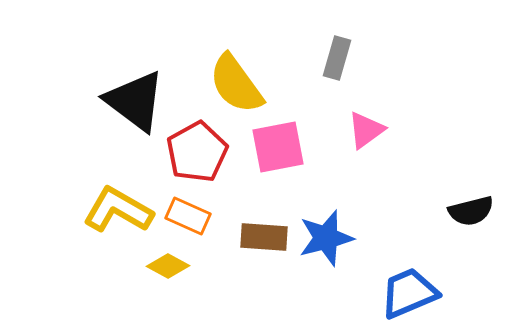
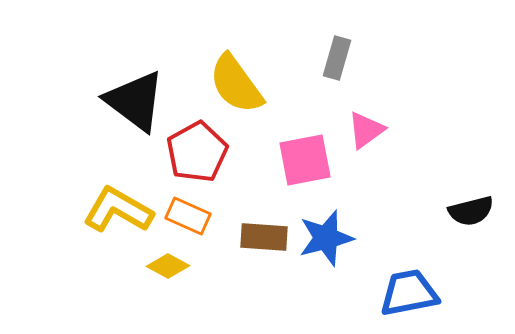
pink square: moved 27 px right, 13 px down
blue trapezoid: rotated 12 degrees clockwise
